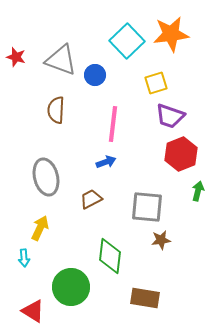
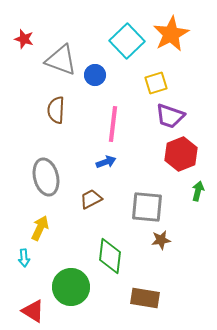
orange star: rotated 21 degrees counterclockwise
red star: moved 8 px right, 18 px up
